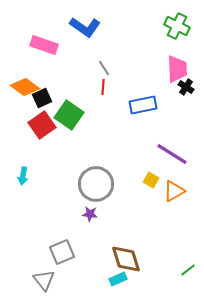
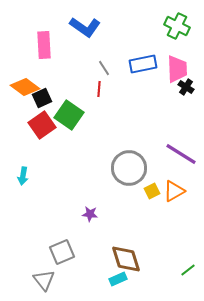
pink rectangle: rotated 68 degrees clockwise
red line: moved 4 px left, 2 px down
blue rectangle: moved 41 px up
purple line: moved 9 px right
yellow square: moved 1 px right, 11 px down; rotated 35 degrees clockwise
gray circle: moved 33 px right, 16 px up
